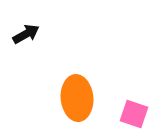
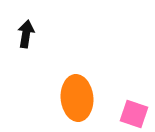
black arrow: rotated 52 degrees counterclockwise
